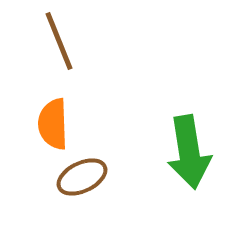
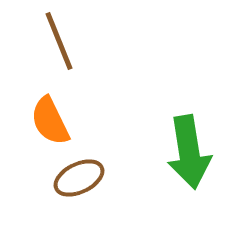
orange semicircle: moved 3 px left, 3 px up; rotated 24 degrees counterclockwise
brown ellipse: moved 3 px left, 1 px down
